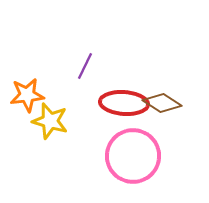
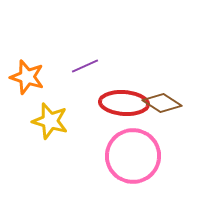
purple line: rotated 40 degrees clockwise
orange star: moved 18 px up; rotated 24 degrees clockwise
